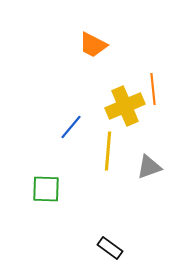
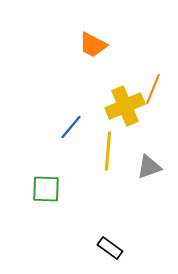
orange line: rotated 28 degrees clockwise
